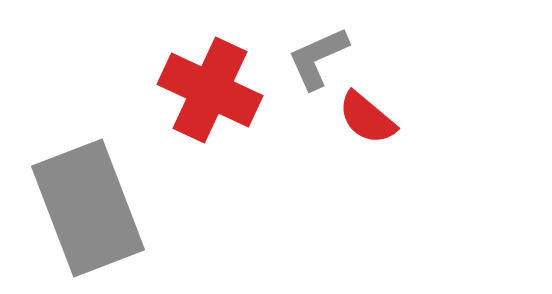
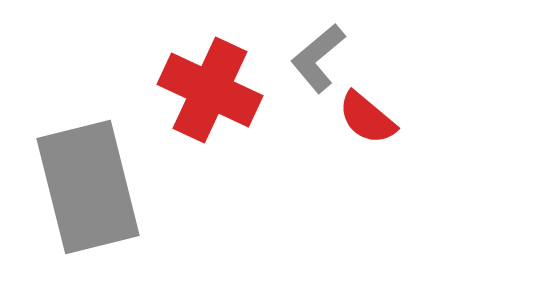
gray L-shape: rotated 16 degrees counterclockwise
gray rectangle: moved 21 px up; rotated 7 degrees clockwise
